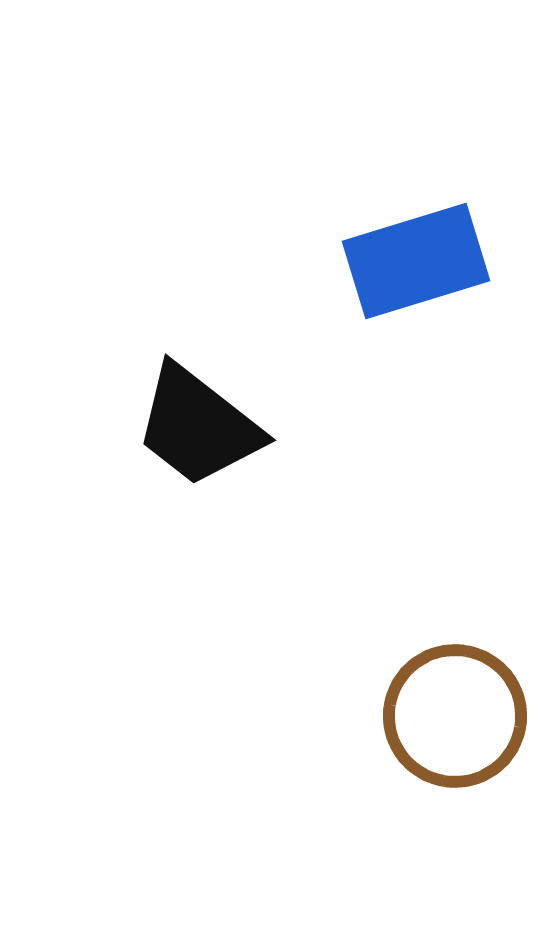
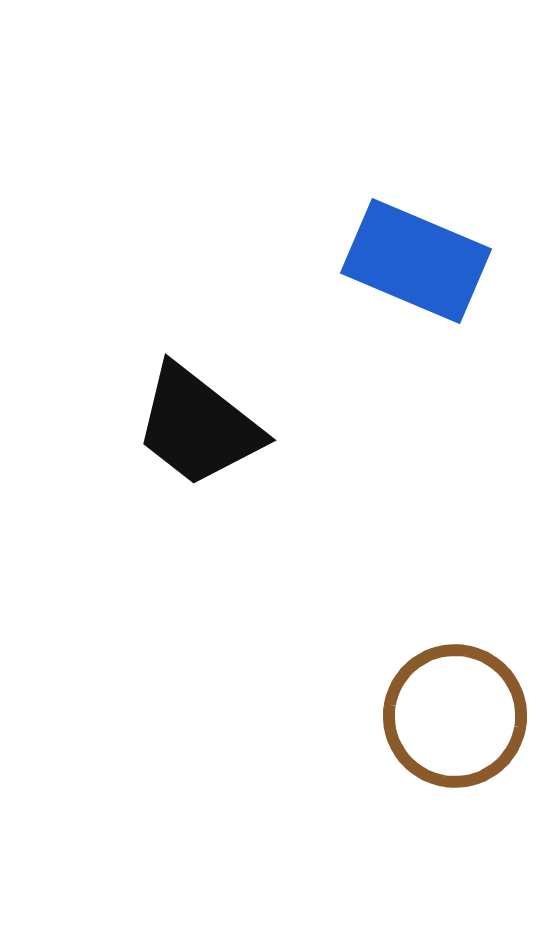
blue rectangle: rotated 40 degrees clockwise
